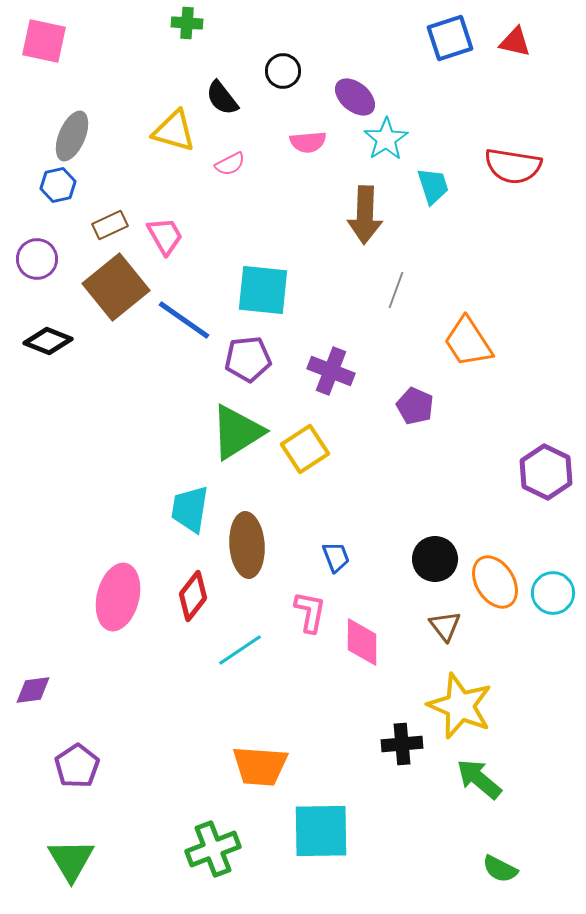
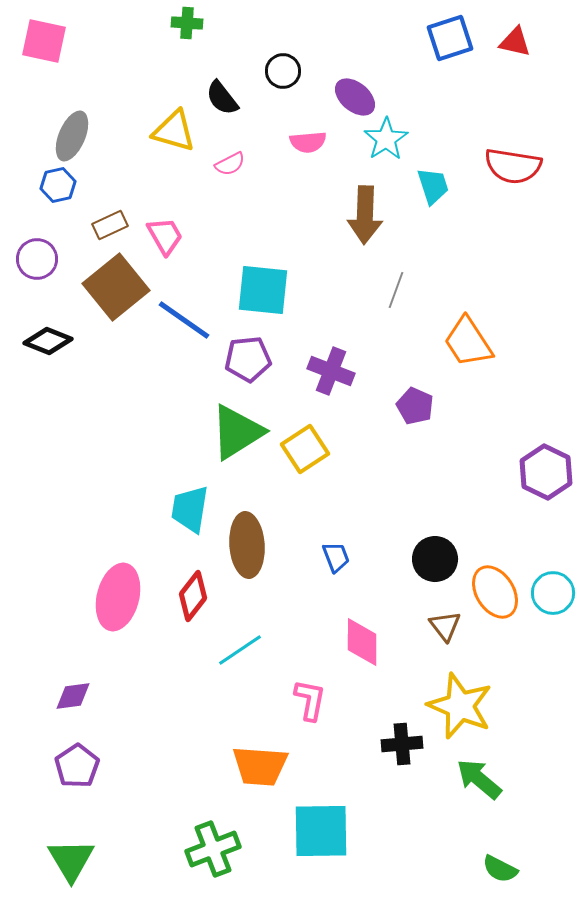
orange ellipse at (495, 582): moved 10 px down
pink L-shape at (310, 612): moved 88 px down
purple diamond at (33, 690): moved 40 px right, 6 px down
